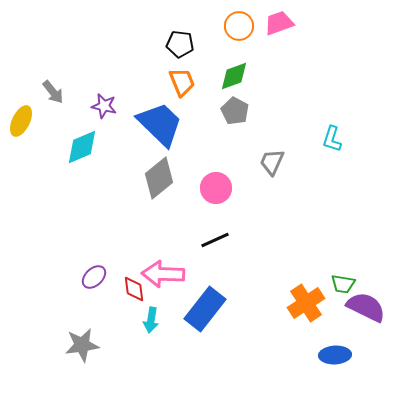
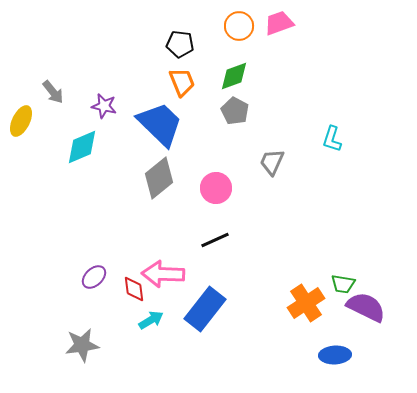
cyan arrow: rotated 130 degrees counterclockwise
